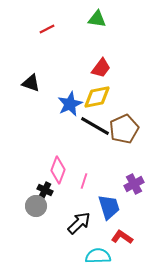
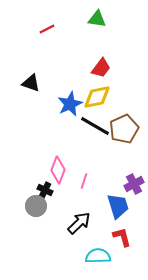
blue trapezoid: moved 9 px right, 1 px up
red L-shape: rotated 40 degrees clockwise
